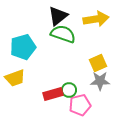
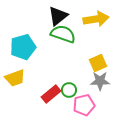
red rectangle: moved 2 px left; rotated 24 degrees counterclockwise
pink pentagon: moved 4 px right
